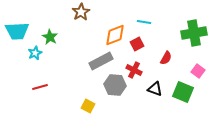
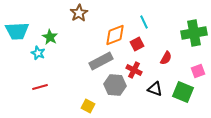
brown star: moved 2 px left, 1 px down
cyan line: rotated 56 degrees clockwise
cyan star: moved 3 px right; rotated 24 degrees counterclockwise
pink square: rotated 32 degrees clockwise
